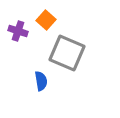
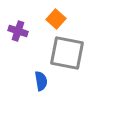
orange square: moved 10 px right, 1 px up
gray square: rotated 12 degrees counterclockwise
